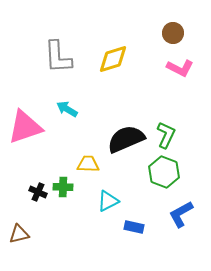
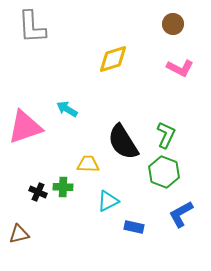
brown circle: moved 9 px up
gray L-shape: moved 26 px left, 30 px up
black semicircle: moved 3 px left, 3 px down; rotated 99 degrees counterclockwise
